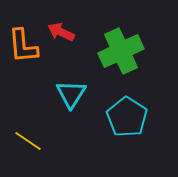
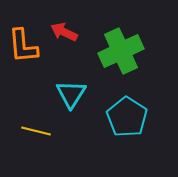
red arrow: moved 3 px right
yellow line: moved 8 px right, 10 px up; rotated 20 degrees counterclockwise
